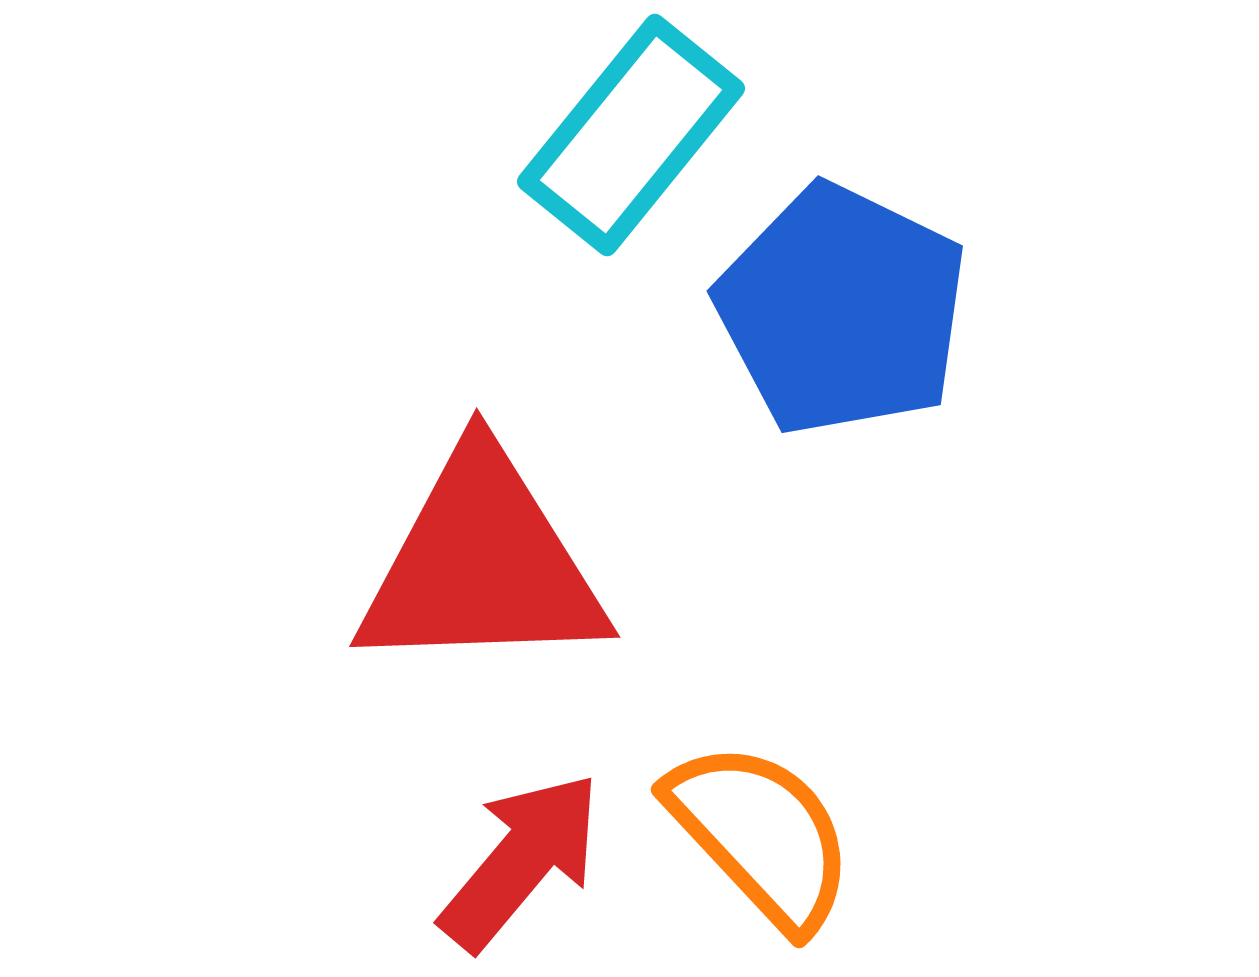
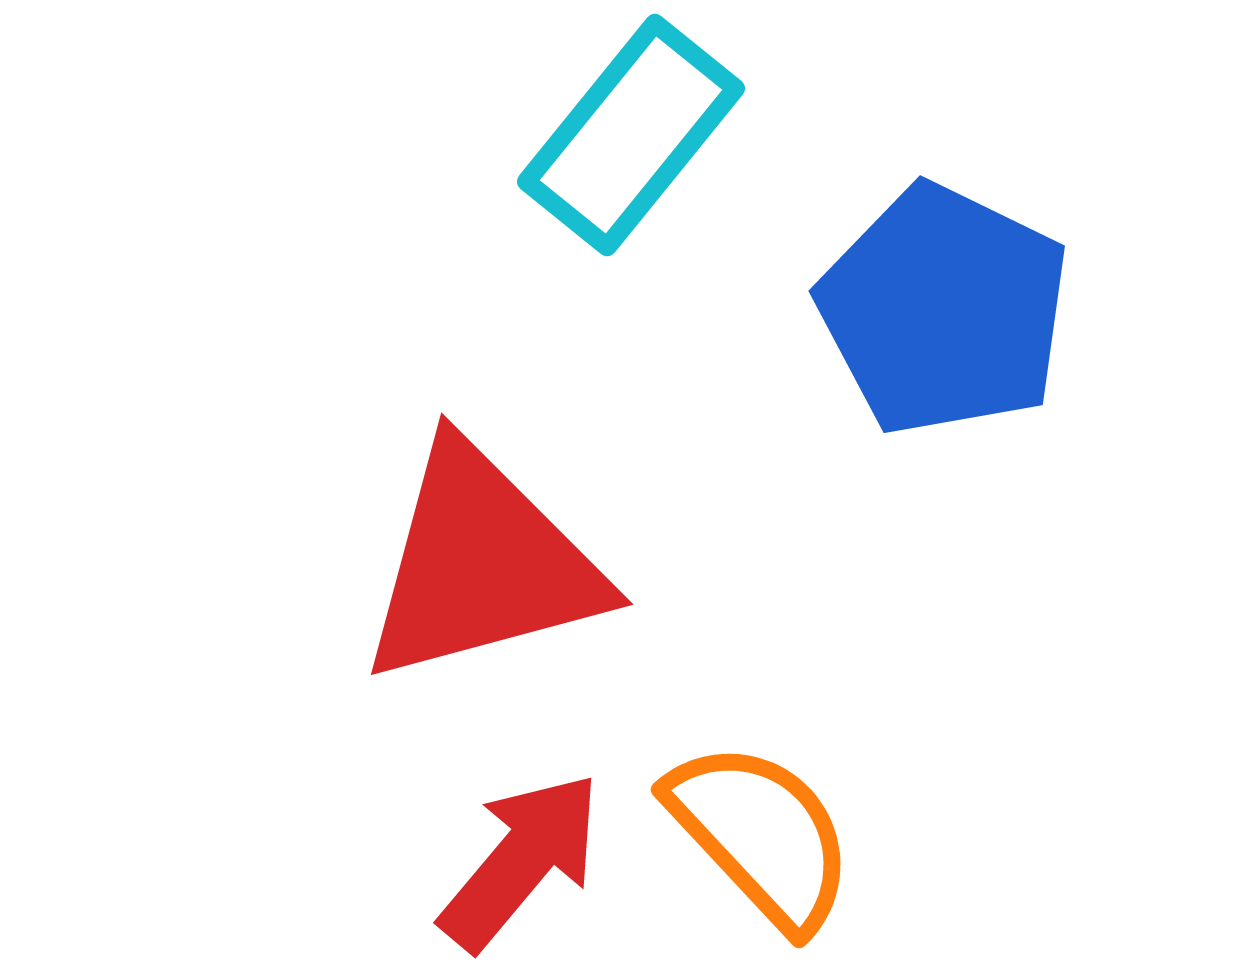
blue pentagon: moved 102 px right
red triangle: rotated 13 degrees counterclockwise
